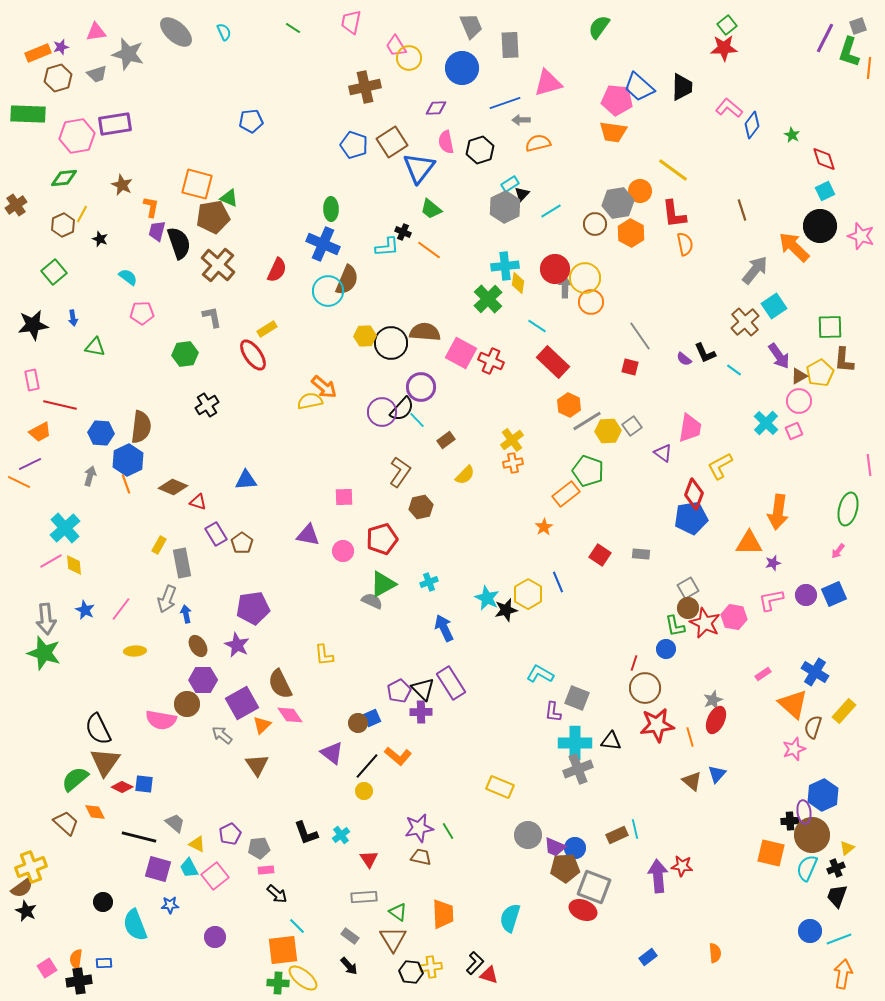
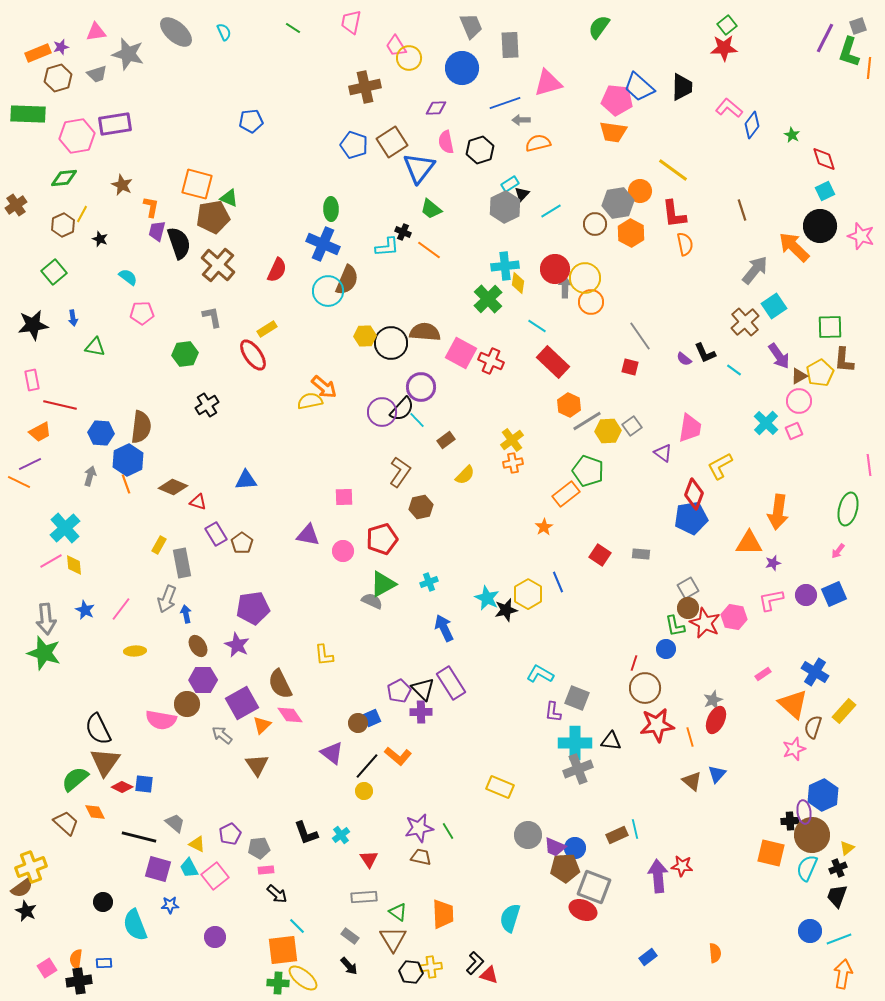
black cross at (836, 868): moved 2 px right
